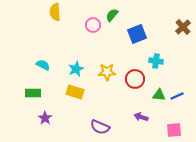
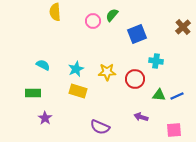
pink circle: moved 4 px up
yellow rectangle: moved 3 px right, 1 px up
